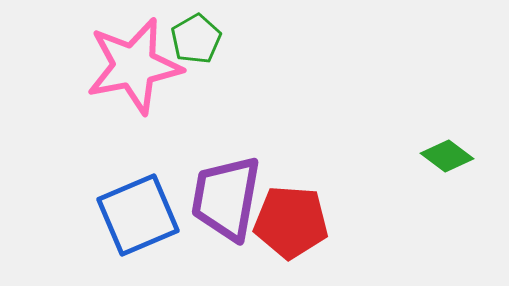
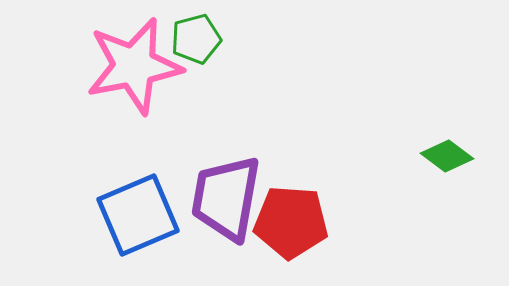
green pentagon: rotated 15 degrees clockwise
